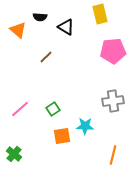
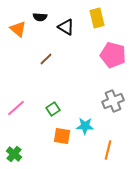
yellow rectangle: moved 3 px left, 4 px down
orange triangle: moved 1 px up
pink pentagon: moved 4 px down; rotated 20 degrees clockwise
brown line: moved 2 px down
gray cross: rotated 15 degrees counterclockwise
pink line: moved 4 px left, 1 px up
orange square: rotated 18 degrees clockwise
orange line: moved 5 px left, 5 px up
